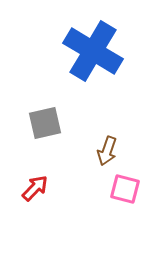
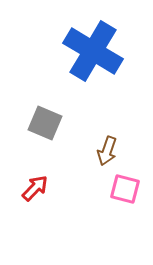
gray square: rotated 36 degrees clockwise
